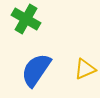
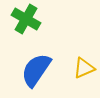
yellow triangle: moved 1 px left, 1 px up
